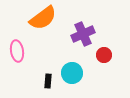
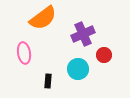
pink ellipse: moved 7 px right, 2 px down
cyan circle: moved 6 px right, 4 px up
